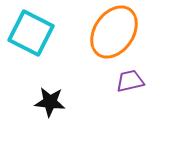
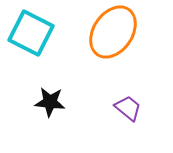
orange ellipse: moved 1 px left
purple trapezoid: moved 2 px left, 27 px down; rotated 52 degrees clockwise
